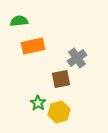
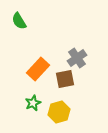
green semicircle: rotated 114 degrees counterclockwise
orange rectangle: moved 5 px right, 23 px down; rotated 35 degrees counterclockwise
brown square: moved 4 px right
green star: moved 5 px left; rotated 14 degrees clockwise
